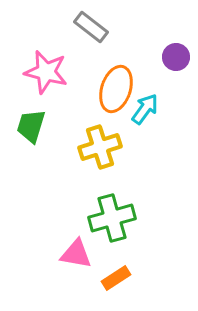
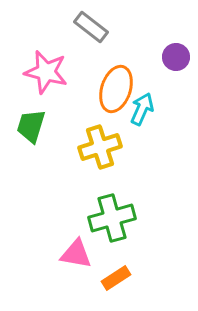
cyan arrow: moved 3 px left; rotated 12 degrees counterclockwise
